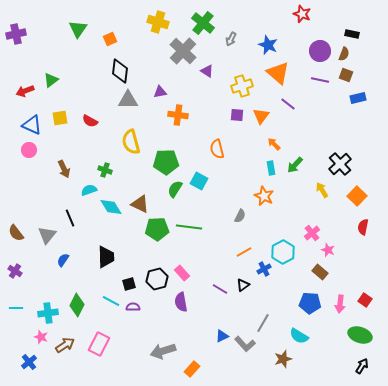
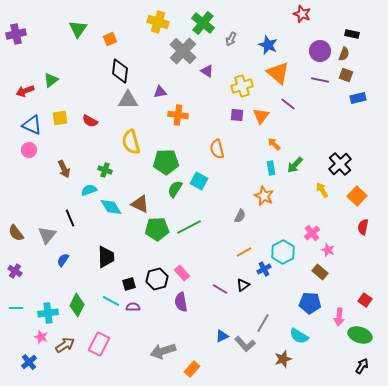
green line at (189, 227): rotated 35 degrees counterclockwise
pink arrow at (340, 304): moved 1 px left, 13 px down
